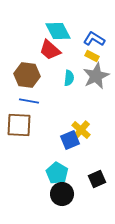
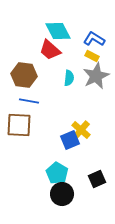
brown hexagon: moved 3 px left
